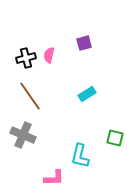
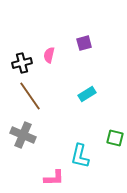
black cross: moved 4 px left, 5 px down
